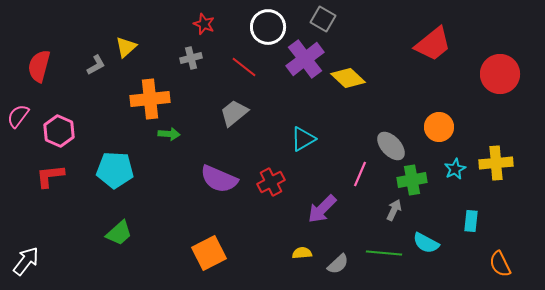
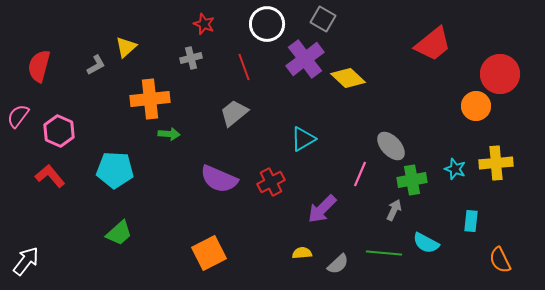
white circle: moved 1 px left, 3 px up
red line: rotated 32 degrees clockwise
orange circle: moved 37 px right, 21 px up
cyan star: rotated 25 degrees counterclockwise
red L-shape: rotated 56 degrees clockwise
orange semicircle: moved 4 px up
